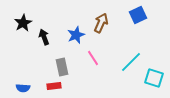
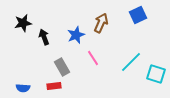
black star: rotated 18 degrees clockwise
gray rectangle: rotated 18 degrees counterclockwise
cyan square: moved 2 px right, 4 px up
